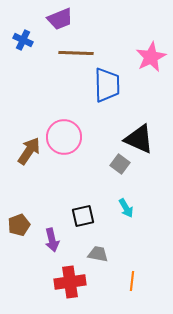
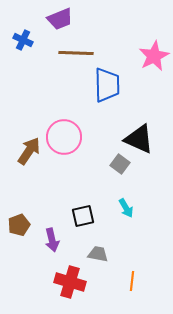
pink star: moved 3 px right, 1 px up
red cross: rotated 24 degrees clockwise
